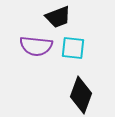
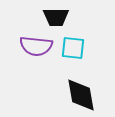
black trapezoid: moved 2 px left; rotated 20 degrees clockwise
black diamond: rotated 30 degrees counterclockwise
